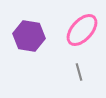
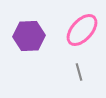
purple hexagon: rotated 12 degrees counterclockwise
